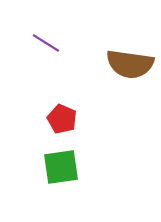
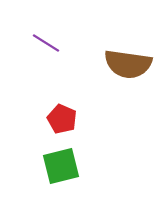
brown semicircle: moved 2 px left
green square: moved 1 px up; rotated 6 degrees counterclockwise
